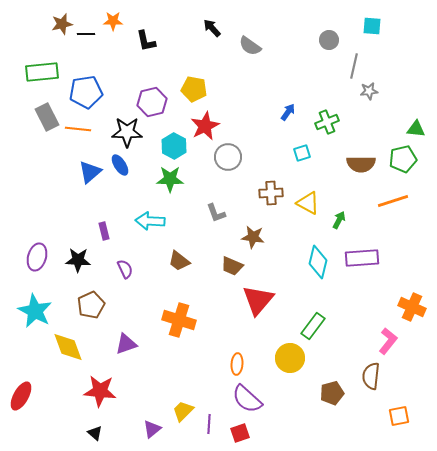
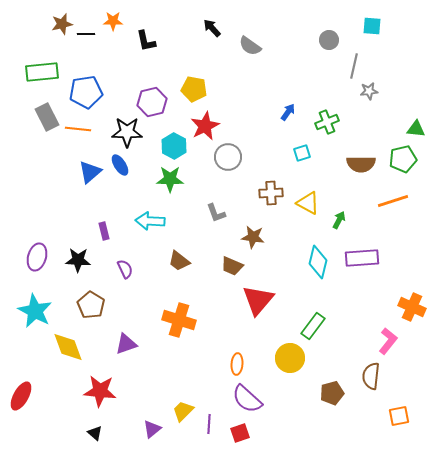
brown pentagon at (91, 305): rotated 16 degrees counterclockwise
